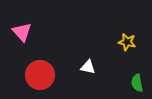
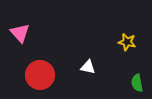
pink triangle: moved 2 px left, 1 px down
